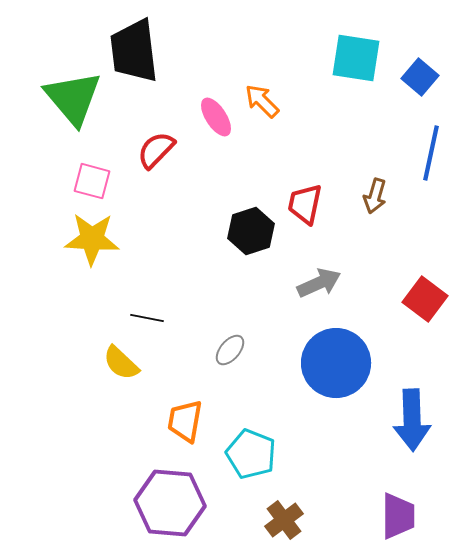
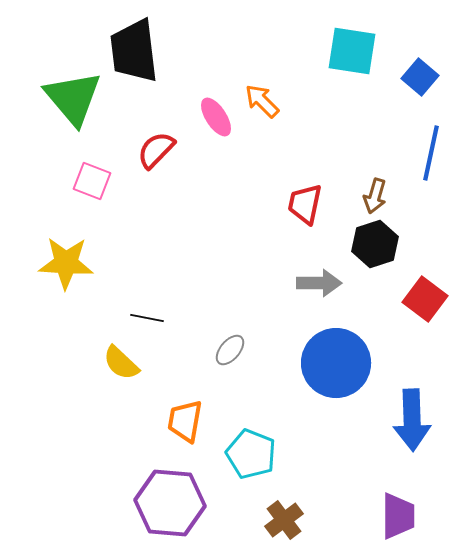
cyan square: moved 4 px left, 7 px up
pink square: rotated 6 degrees clockwise
black hexagon: moved 124 px right, 13 px down
yellow star: moved 26 px left, 24 px down
gray arrow: rotated 24 degrees clockwise
